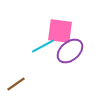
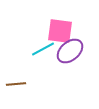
cyan line: moved 3 px down
brown line: rotated 30 degrees clockwise
